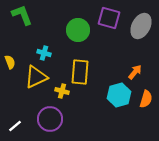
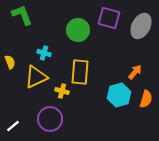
white line: moved 2 px left
